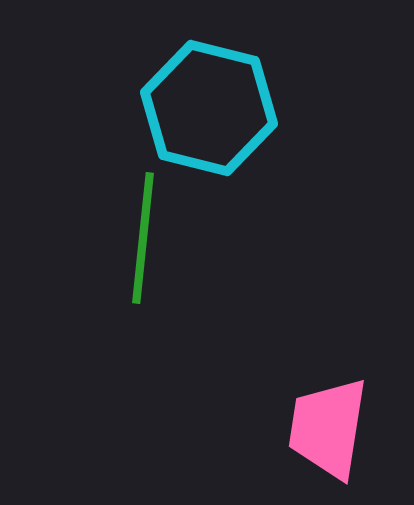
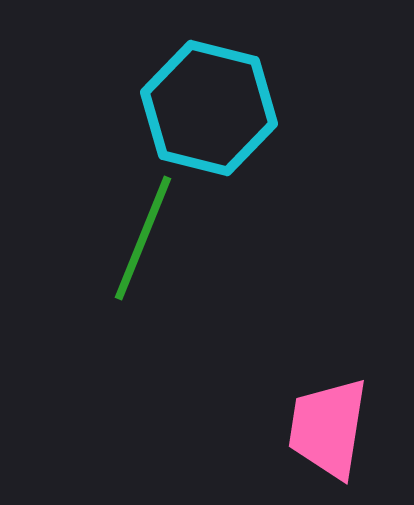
green line: rotated 16 degrees clockwise
